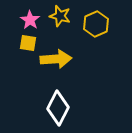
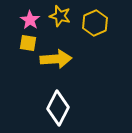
yellow hexagon: moved 1 px left, 1 px up
